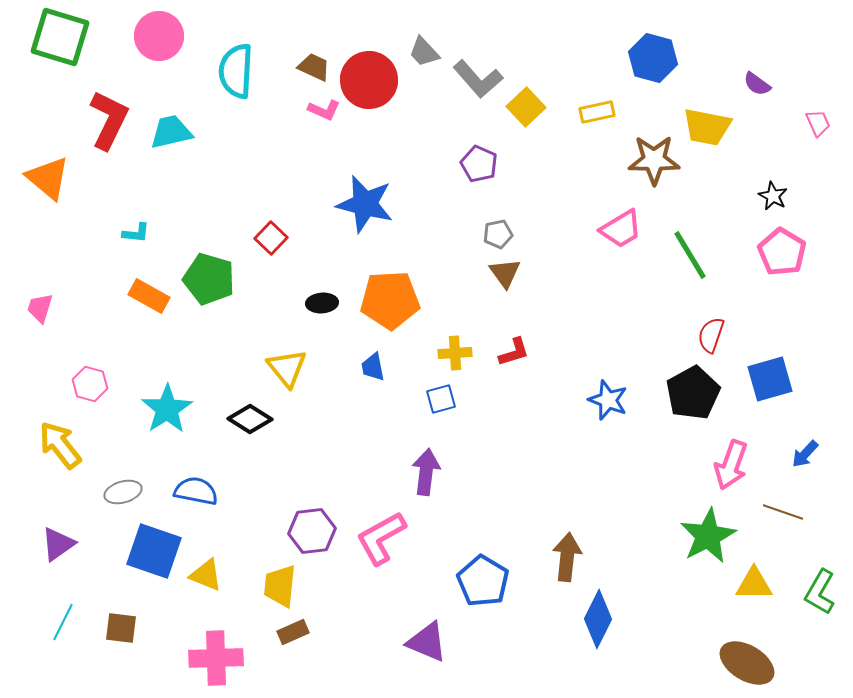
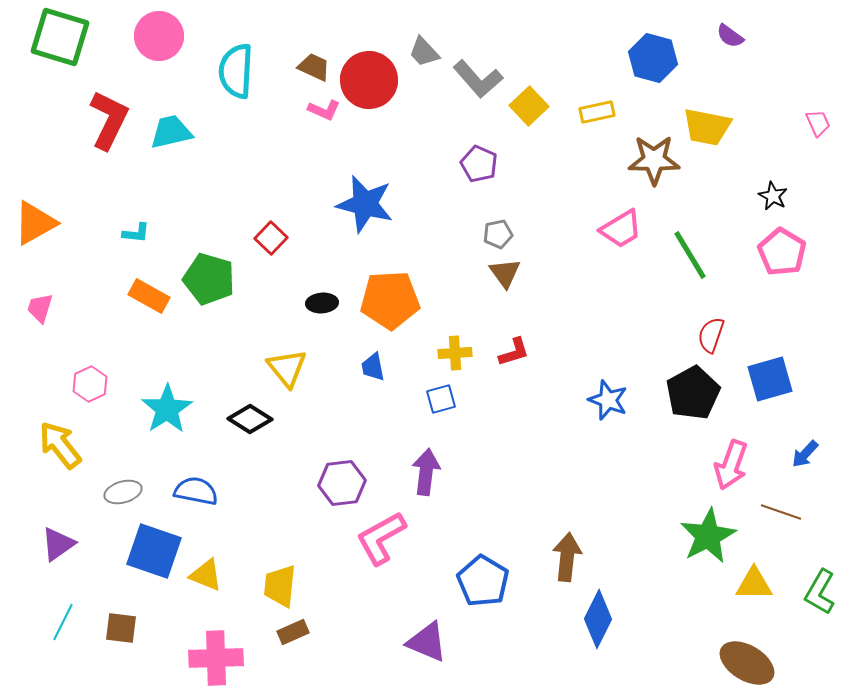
purple semicircle at (757, 84): moved 27 px left, 48 px up
yellow square at (526, 107): moved 3 px right, 1 px up
orange triangle at (48, 178): moved 13 px left, 45 px down; rotated 51 degrees clockwise
pink hexagon at (90, 384): rotated 20 degrees clockwise
brown line at (783, 512): moved 2 px left
purple hexagon at (312, 531): moved 30 px right, 48 px up
